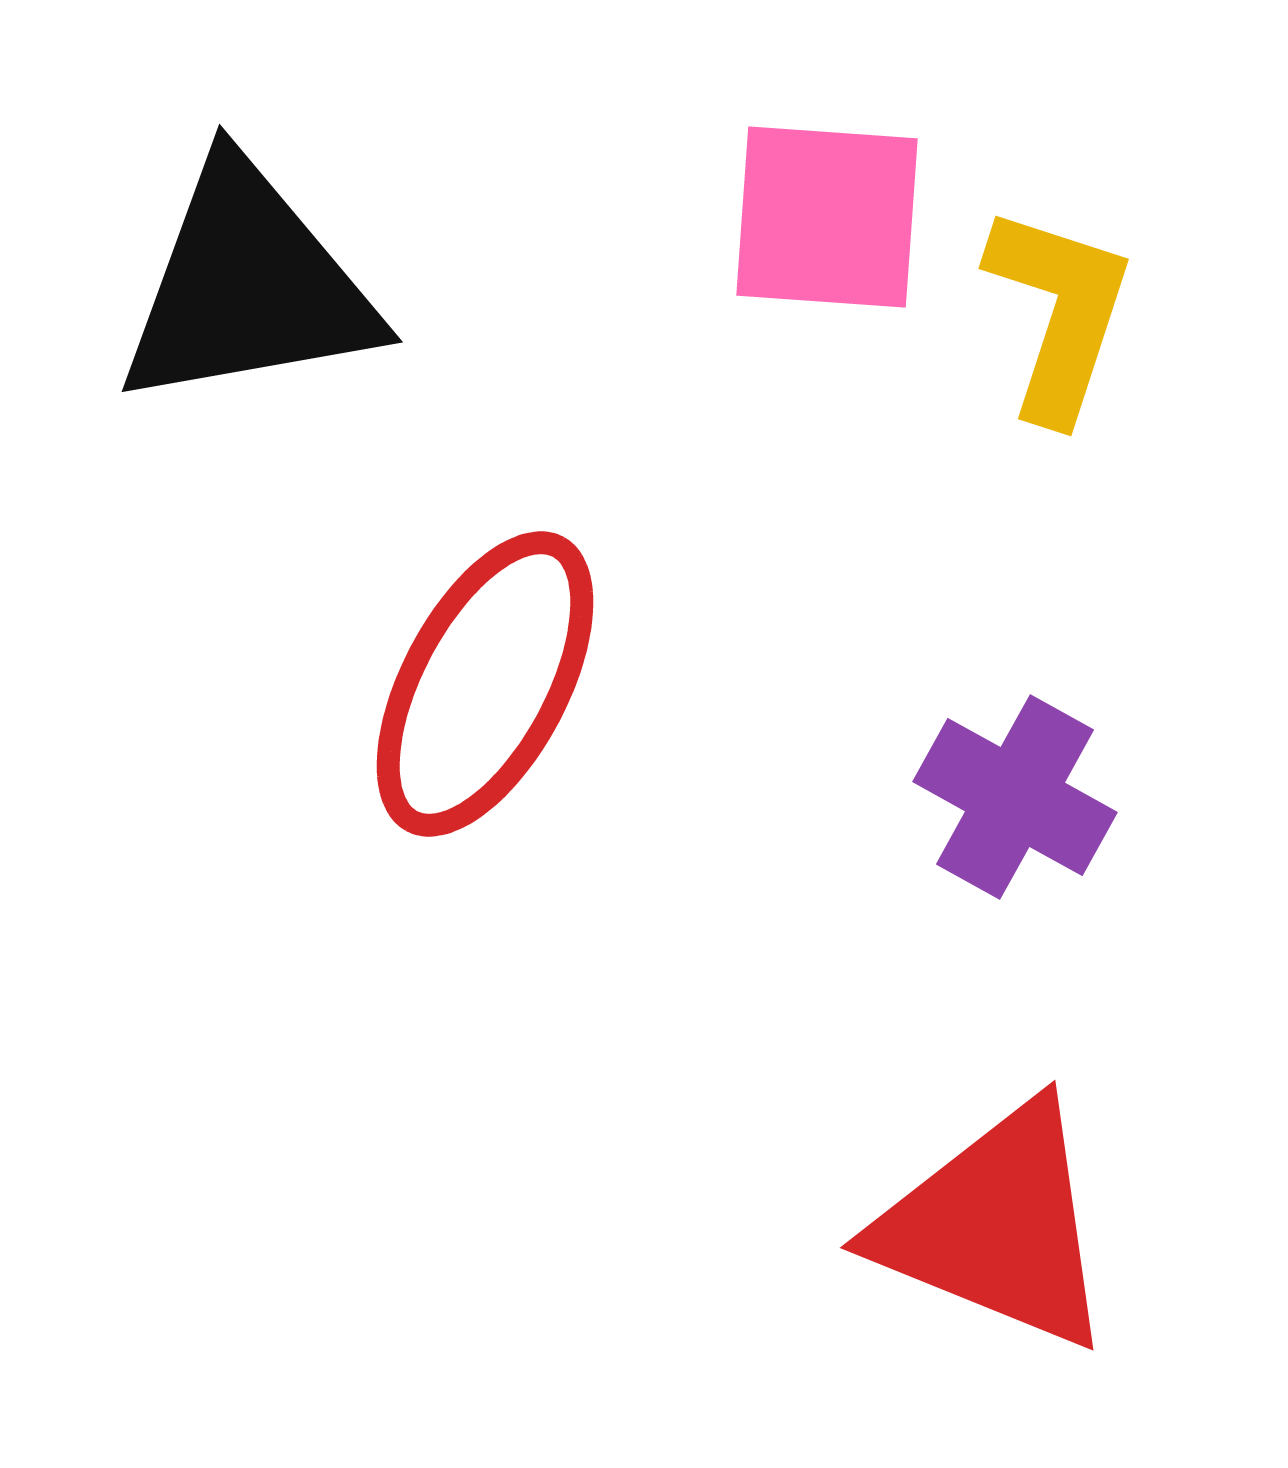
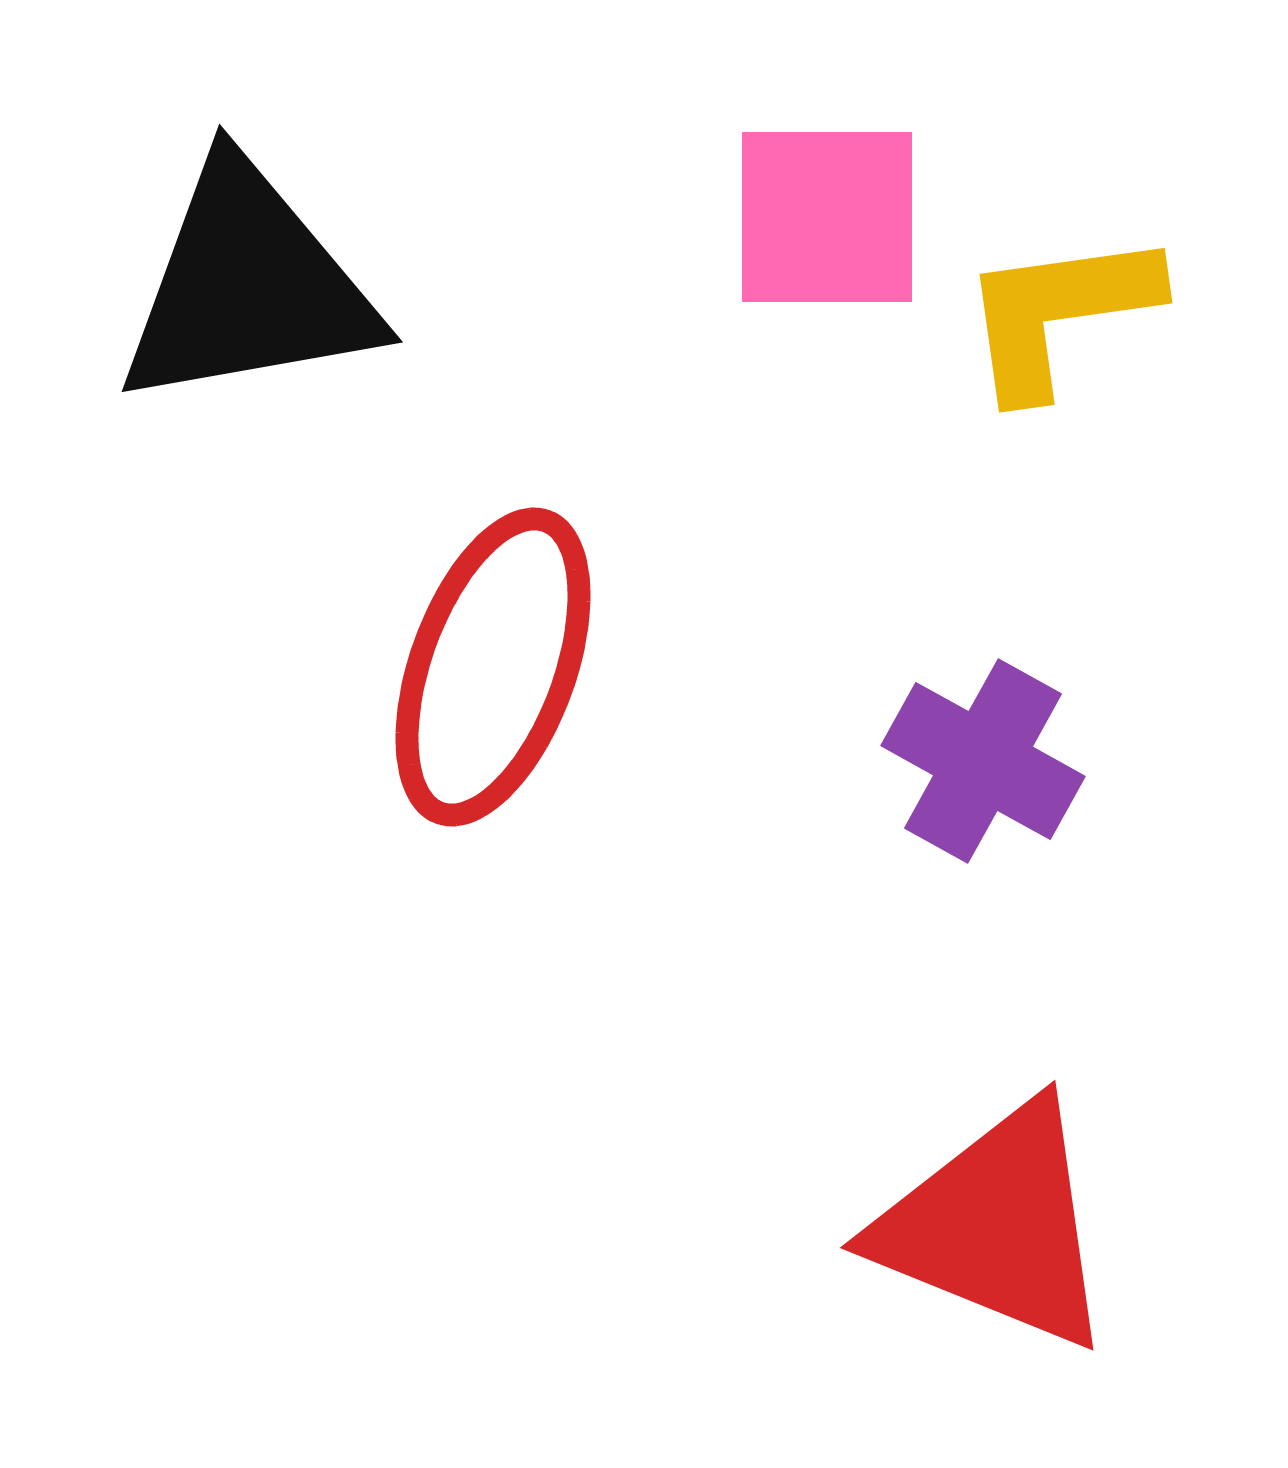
pink square: rotated 4 degrees counterclockwise
yellow L-shape: rotated 116 degrees counterclockwise
red ellipse: moved 8 px right, 17 px up; rotated 8 degrees counterclockwise
purple cross: moved 32 px left, 36 px up
